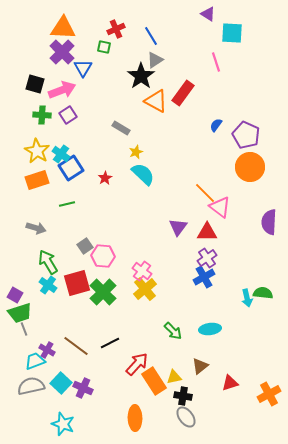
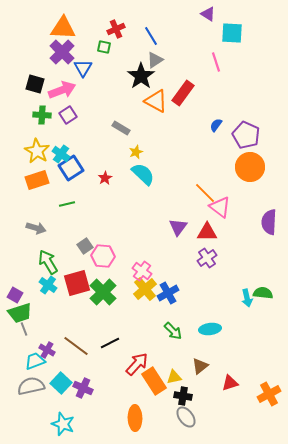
blue cross at (204, 277): moved 36 px left, 16 px down
